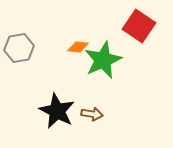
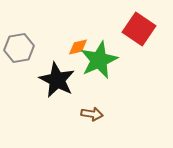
red square: moved 3 px down
orange diamond: rotated 20 degrees counterclockwise
green star: moved 4 px left
black star: moved 31 px up
